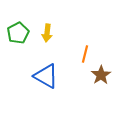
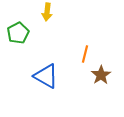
yellow arrow: moved 21 px up
